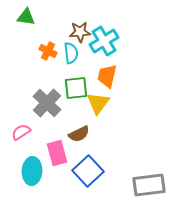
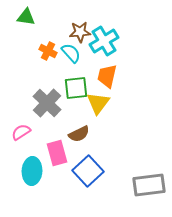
cyan semicircle: rotated 35 degrees counterclockwise
